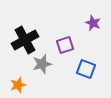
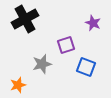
black cross: moved 21 px up
purple square: moved 1 px right
blue square: moved 2 px up
